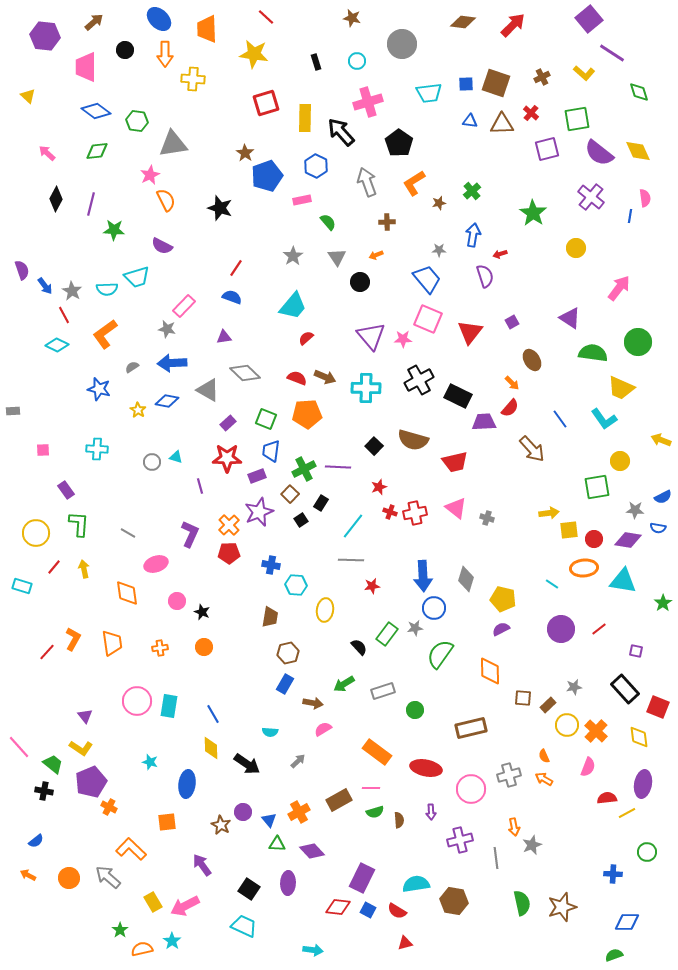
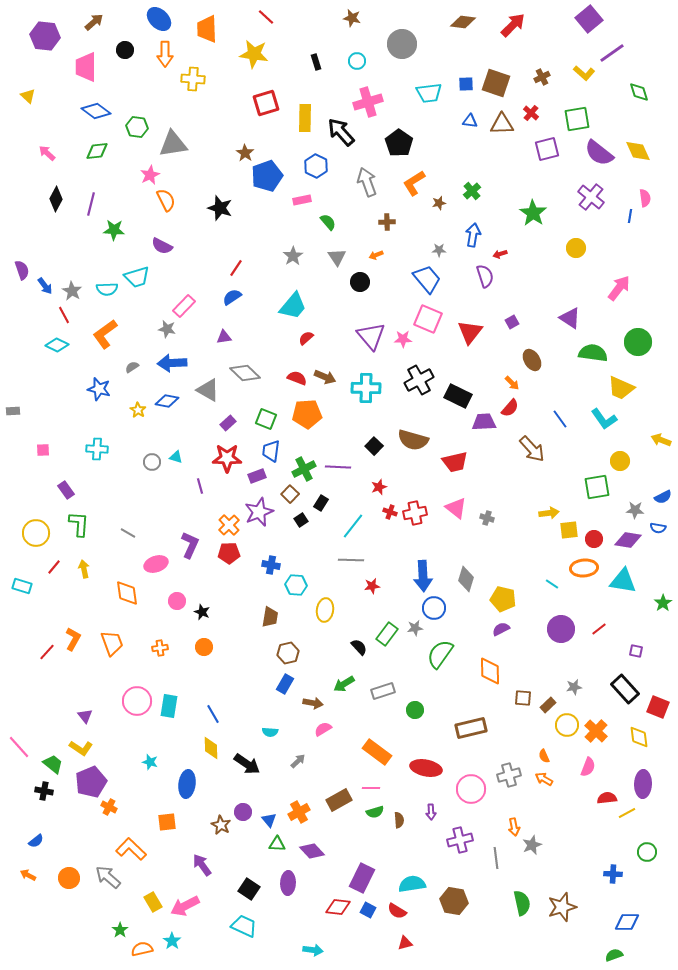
purple line at (612, 53): rotated 68 degrees counterclockwise
green hexagon at (137, 121): moved 6 px down
blue semicircle at (232, 297): rotated 54 degrees counterclockwise
purple L-shape at (190, 534): moved 11 px down
orange trapezoid at (112, 643): rotated 12 degrees counterclockwise
purple ellipse at (643, 784): rotated 8 degrees counterclockwise
cyan semicircle at (416, 884): moved 4 px left
